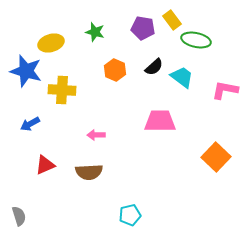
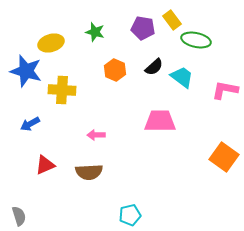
orange square: moved 8 px right; rotated 8 degrees counterclockwise
